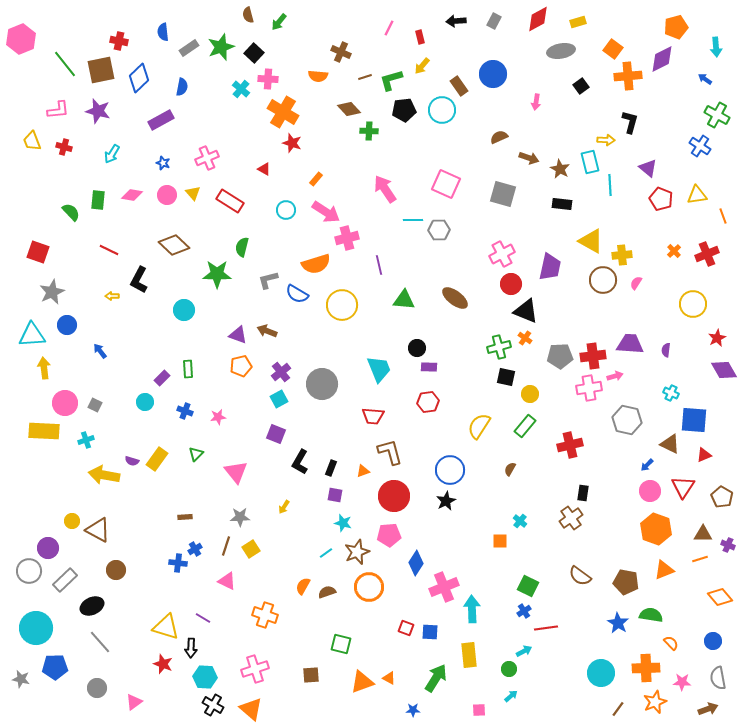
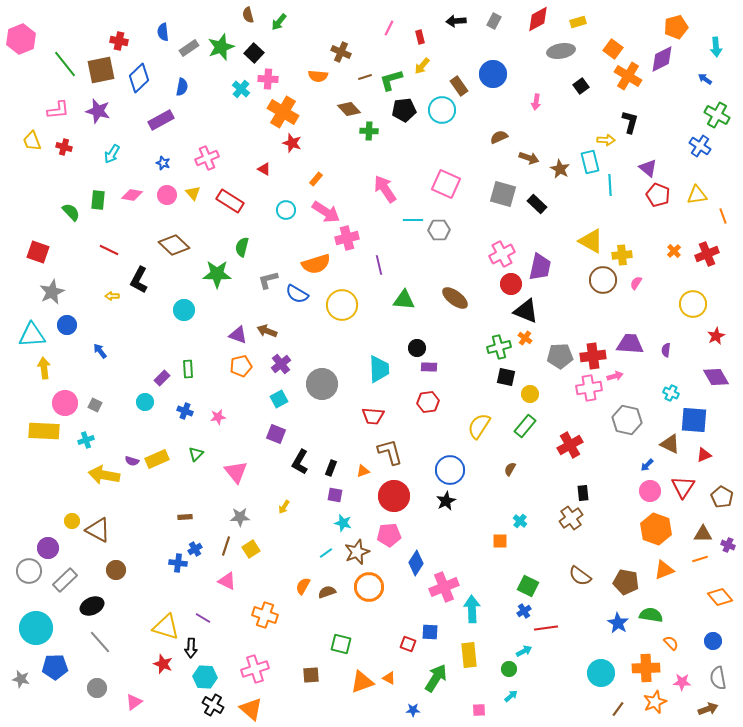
orange cross at (628, 76): rotated 36 degrees clockwise
red pentagon at (661, 199): moved 3 px left, 4 px up
black rectangle at (562, 204): moved 25 px left; rotated 36 degrees clockwise
purple trapezoid at (550, 267): moved 10 px left
red star at (717, 338): moved 1 px left, 2 px up
cyan trapezoid at (379, 369): rotated 20 degrees clockwise
purple diamond at (724, 370): moved 8 px left, 7 px down
purple cross at (281, 372): moved 8 px up
red cross at (570, 445): rotated 15 degrees counterclockwise
yellow rectangle at (157, 459): rotated 30 degrees clockwise
black rectangle at (583, 493): rotated 14 degrees counterclockwise
red square at (406, 628): moved 2 px right, 16 px down
